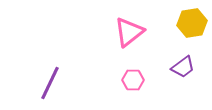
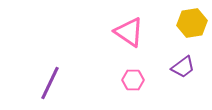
pink triangle: rotated 48 degrees counterclockwise
